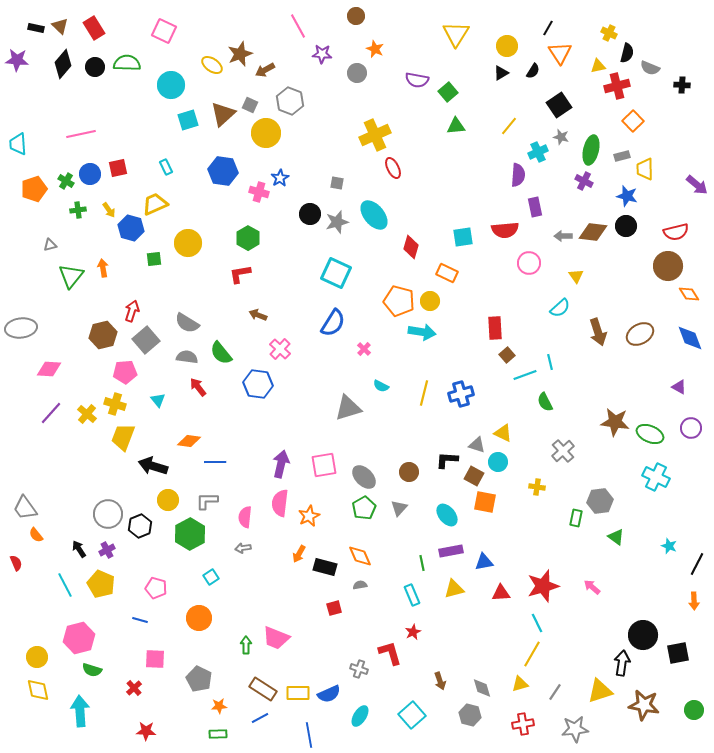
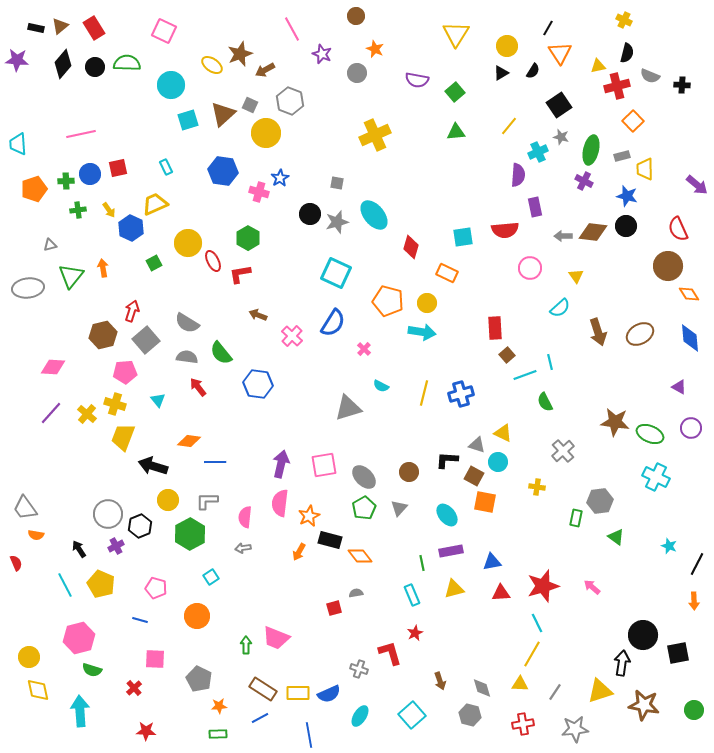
brown triangle at (60, 26): rotated 36 degrees clockwise
pink line at (298, 26): moved 6 px left, 3 px down
yellow cross at (609, 33): moved 15 px right, 13 px up
purple star at (322, 54): rotated 18 degrees clockwise
gray semicircle at (650, 68): moved 8 px down
green square at (448, 92): moved 7 px right
green triangle at (456, 126): moved 6 px down
red ellipse at (393, 168): moved 180 px left, 93 px down
green cross at (66, 181): rotated 35 degrees counterclockwise
blue hexagon at (131, 228): rotated 10 degrees clockwise
red semicircle at (676, 232): moved 2 px right, 3 px up; rotated 80 degrees clockwise
green square at (154, 259): moved 4 px down; rotated 21 degrees counterclockwise
pink circle at (529, 263): moved 1 px right, 5 px down
orange pentagon at (399, 301): moved 11 px left
yellow circle at (430, 301): moved 3 px left, 2 px down
gray ellipse at (21, 328): moved 7 px right, 40 px up
blue diamond at (690, 338): rotated 16 degrees clockwise
pink cross at (280, 349): moved 12 px right, 13 px up
pink diamond at (49, 369): moved 4 px right, 2 px up
orange semicircle at (36, 535): rotated 42 degrees counterclockwise
purple cross at (107, 550): moved 9 px right, 4 px up
orange arrow at (299, 554): moved 2 px up
orange diamond at (360, 556): rotated 15 degrees counterclockwise
blue triangle at (484, 562): moved 8 px right
black rectangle at (325, 567): moved 5 px right, 27 px up
gray semicircle at (360, 585): moved 4 px left, 8 px down
orange circle at (199, 618): moved 2 px left, 2 px up
red star at (413, 632): moved 2 px right, 1 px down
yellow circle at (37, 657): moved 8 px left
yellow triangle at (520, 684): rotated 18 degrees clockwise
